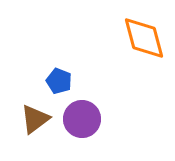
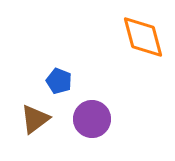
orange diamond: moved 1 px left, 1 px up
purple circle: moved 10 px right
